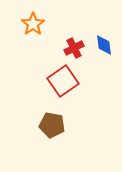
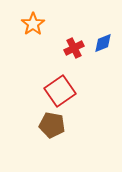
blue diamond: moved 1 px left, 2 px up; rotated 75 degrees clockwise
red square: moved 3 px left, 10 px down
